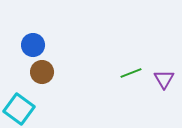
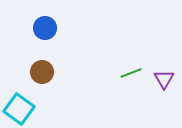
blue circle: moved 12 px right, 17 px up
